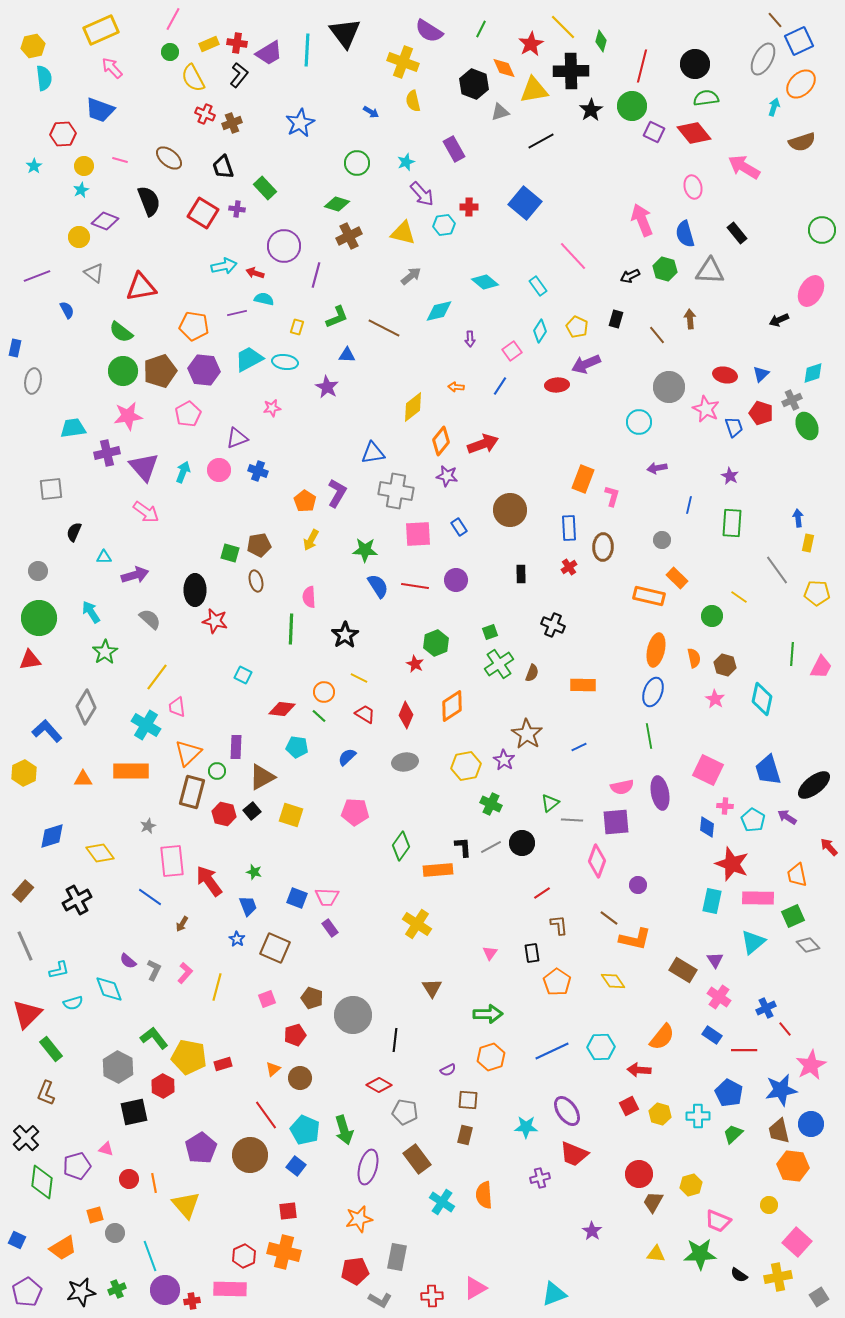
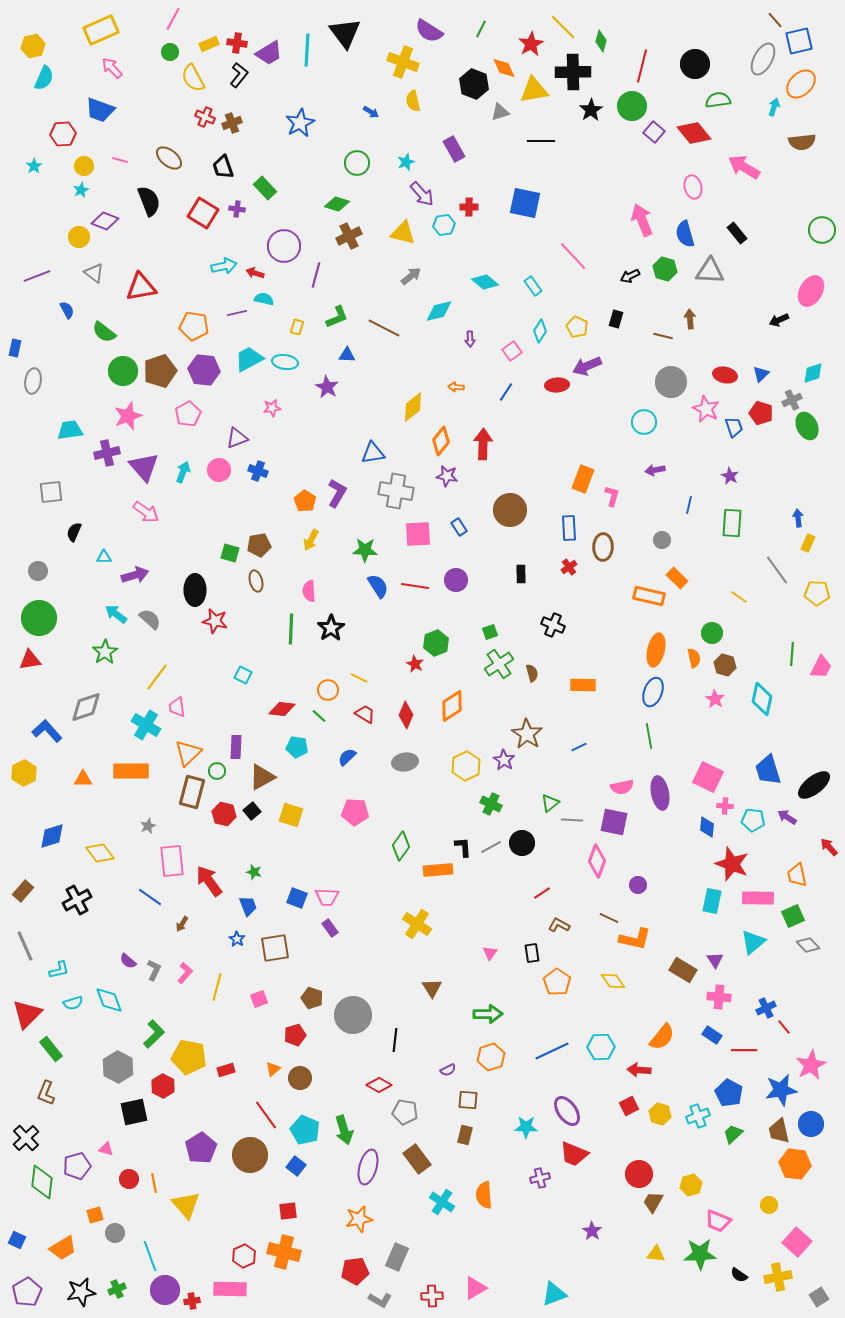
blue square at (799, 41): rotated 12 degrees clockwise
black cross at (571, 71): moved 2 px right, 1 px down
cyan semicircle at (44, 78): rotated 30 degrees clockwise
green semicircle at (706, 98): moved 12 px right, 2 px down
red cross at (205, 114): moved 3 px down
purple square at (654, 132): rotated 15 degrees clockwise
black line at (541, 141): rotated 28 degrees clockwise
brown semicircle at (802, 142): rotated 12 degrees clockwise
blue square at (525, 203): rotated 28 degrees counterclockwise
cyan rectangle at (538, 286): moved 5 px left
green semicircle at (121, 332): moved 17 px left
brown line at (657, 335): moved 6 px right, 1 px down; rotated 36 degrees counterclockwise
purple arrow at (586, 364): moved 1 px right, 2 px down
blue line at (500, 386): moved 6 px right, 6 px down
gray circle at (669, 387): moved 2 px right, 5 px up
pink star at (128, 416): rotated 12 degrees counterclockwise
cyan circle at (639, 422): moved 5 px right
cyan trapezoid at (73, 428): moved 3 px left, 2 px down
red arrow at (483, 444): rotated 68 degrees counterclockwise
purple arrow at (657, 468): moved 2 px left, 2 px down
gray square at (51, 489): moved 3 px down
yellow rectangle at (808, 543): rotated 12 degrees clockwise
pink semicircle at (309, 597): moved 6 px up
cyan arrow at (91, 612): moved 25 px right, 2 px down; rotated 20 degrees counterclockwise
green circle at (712, 616): moved 17 px down
black star at (345, 635): moved 14 px left, 7 px up
brown semicircle at (532, 673): rotated 36 degrees counterclockwise
orange circle at (324, 692): moved 4 px right, 2 px up
gray diamond at (86, 707): rotated 40 degrees clockwise
yellow hexagon at (466, 766): rotated 16 degrees counterclockwise
pink square at (708, 770): moved 7 px down
cyan pentagon at (753, 820): rotated 25 degrees counterclockwise
purple square at (616, 822): moved 2 px left; rotated 16 degrees clockwise
brown line at (609, 918): rotated 12 degrees counterclockwise
brown L-shape at (559, 925): rotated 55 degrees counterclockwise
brown square at (275, 948): rotated 32 degrees counterclockwise
cyan diamond at (109, 989): moved 11 px down
pink cross at (719, 997): rotated 30 degrees counterclockwise
pink square at (267, 999): moved 8 px left
red line at (785, 1029): moved 1 px left, 2 px up
green L-shape at (154, 1038): moved 4 px up; rotated 84 degrees clockwise
red rectangle at (223, 1064): moved 3 px right, 6 px down
cyan cross at (698, 1116): rotated 20 degrees counterclockwise
orange hexagon at (793, 1166): moved 2 px right, 2 px up
gray rectangle at (397, 1257): rotated 12 degrees clockwise
